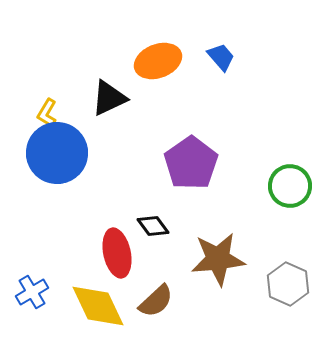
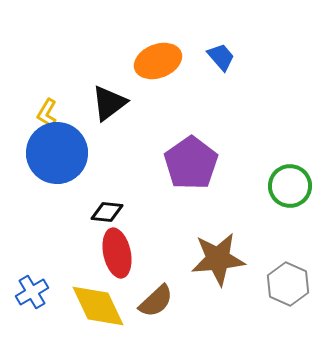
black triangle: moved 5 px down; rotated 12 degrees counterclockwise
black diamond: moved 46 px left, 14 px up; rotated 48 degrees counterclockwise
